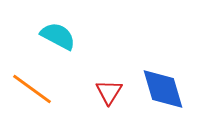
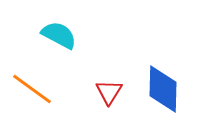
cyan semicircle: moved 1 px right, 1 px up
blue diamond: rotated 18 degrees clockwise
